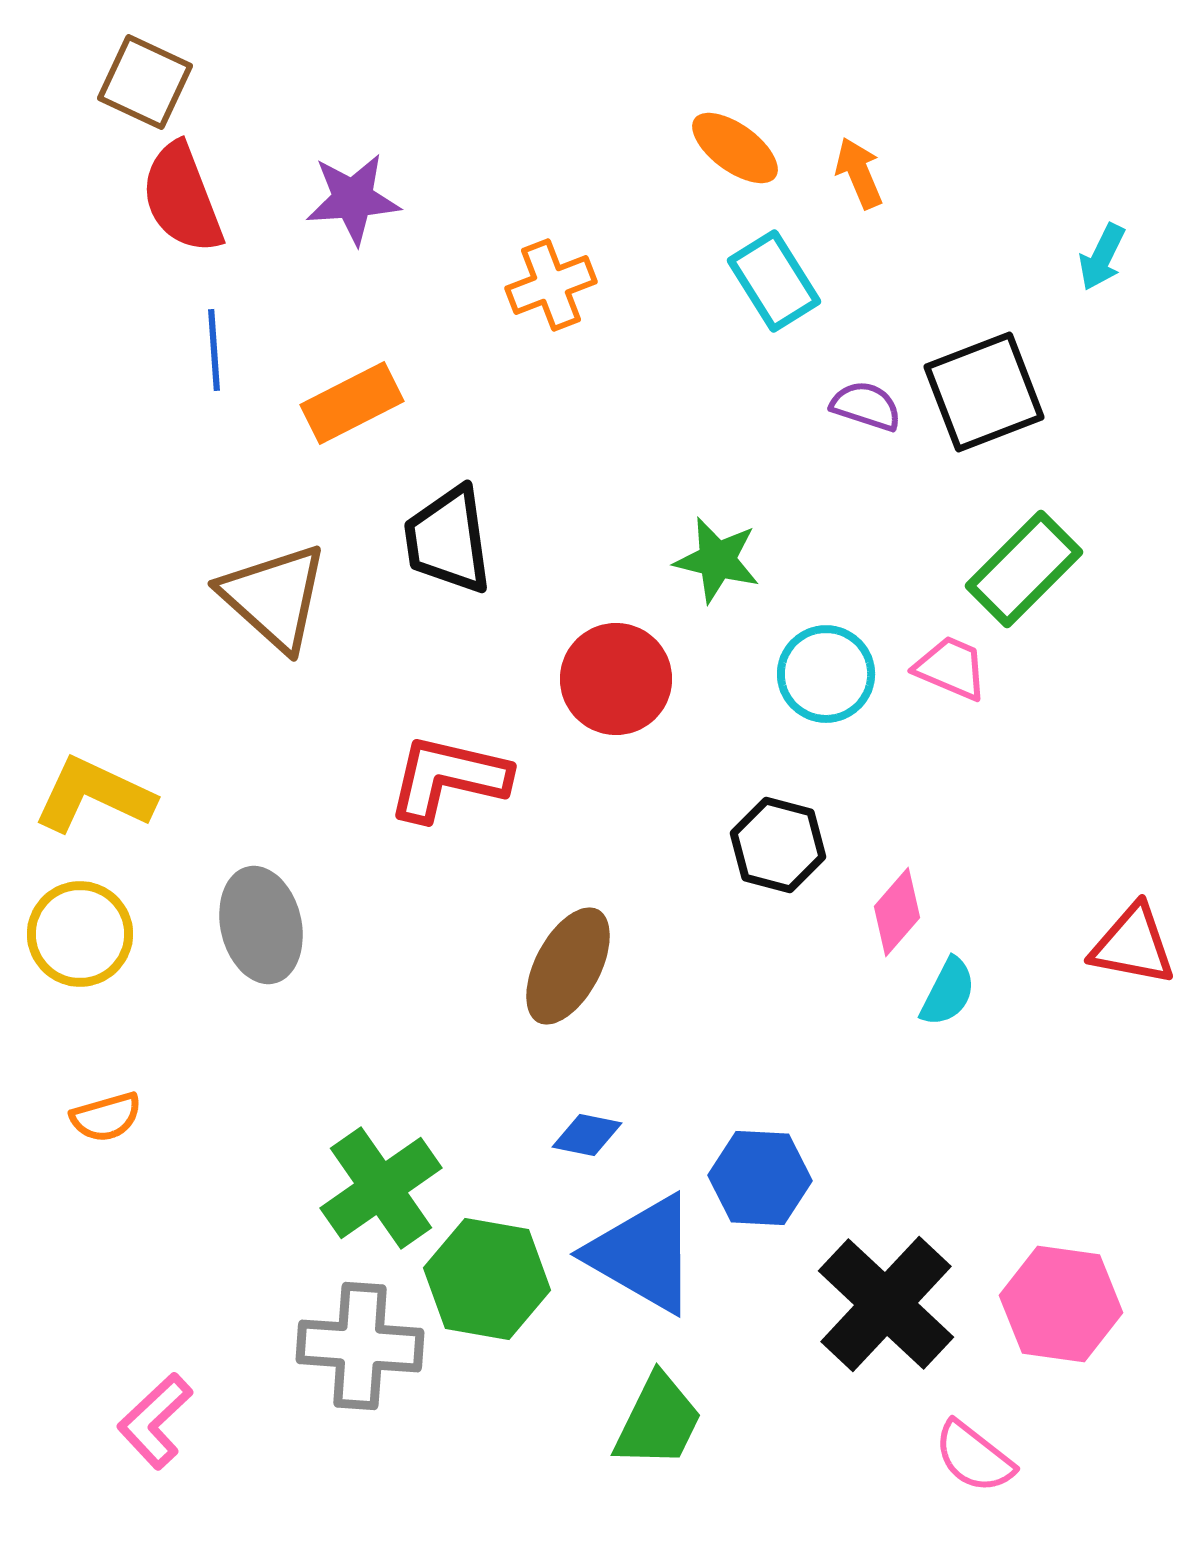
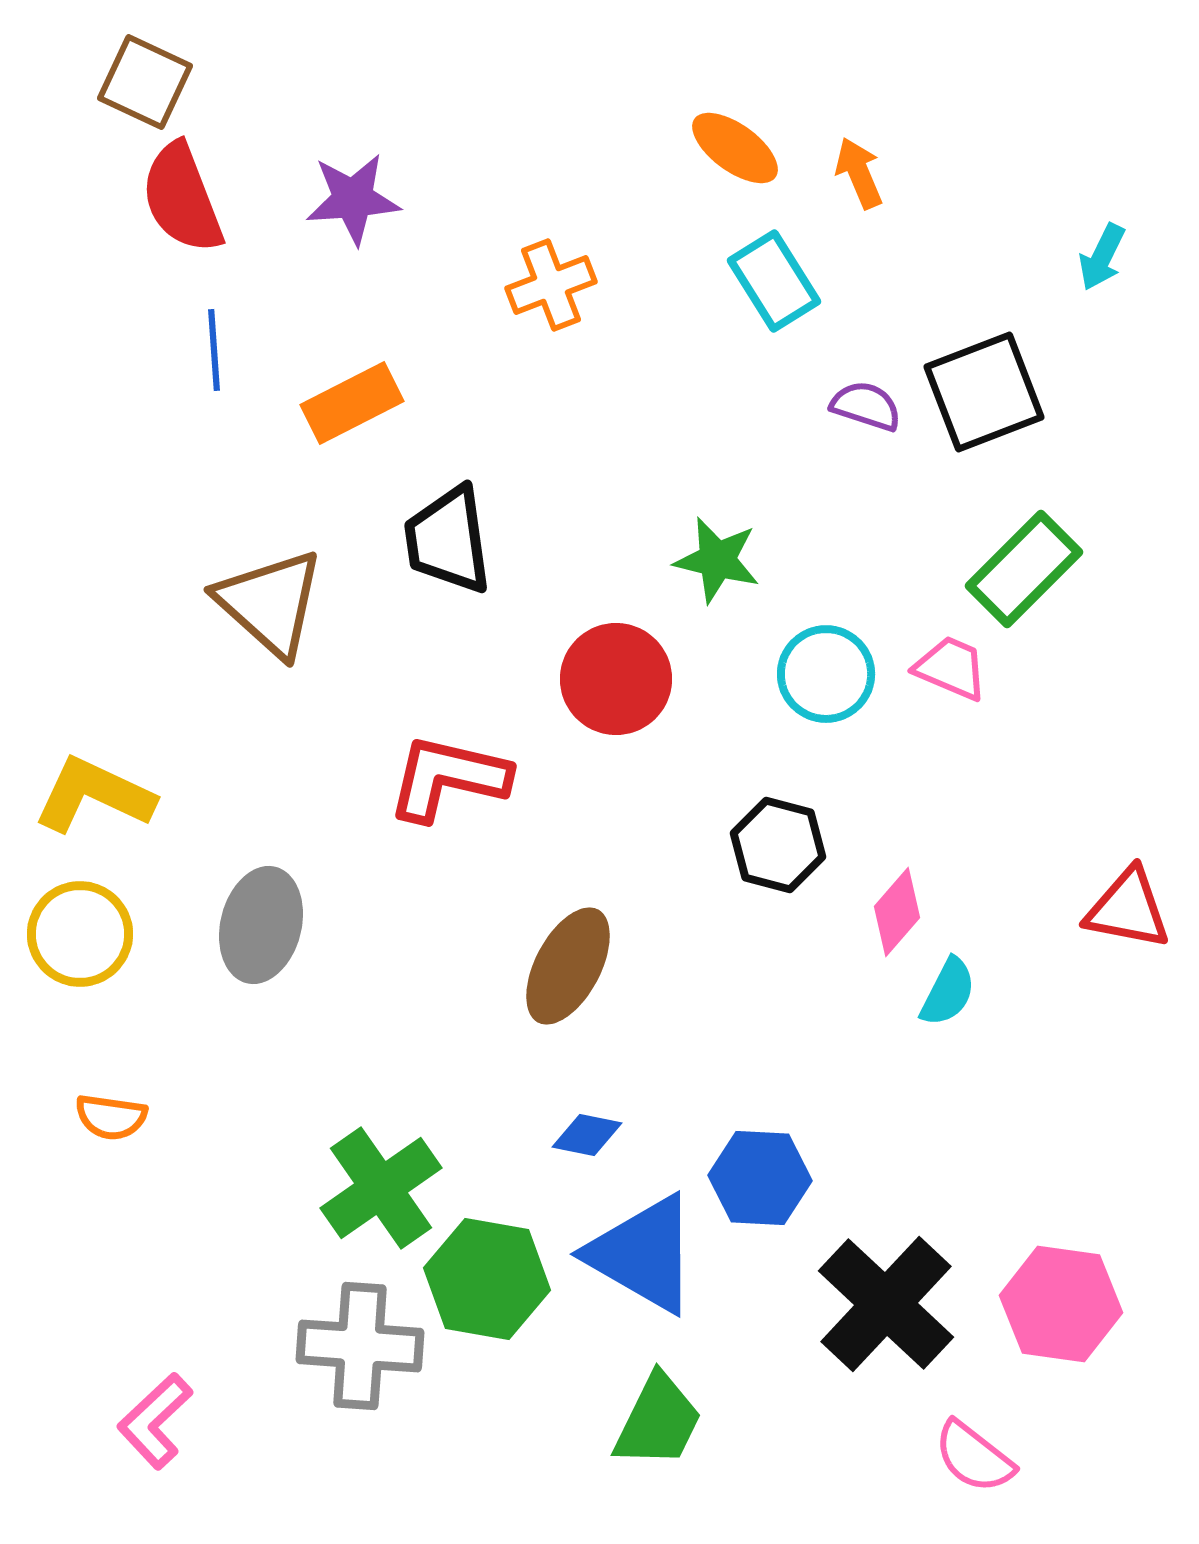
brown triangle: moved 4 px left, 6 px down
gray ellipse: rotated 27 degrees clockwise
red triangle: moved 5 px left, 36 px up
orange semicircle: moved 5 px right; rotated 24 degrees clockwise
